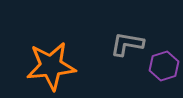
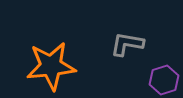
purple hexagon: moved 14 px down
